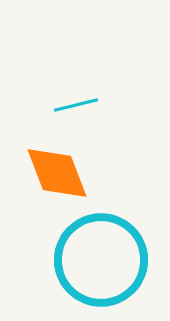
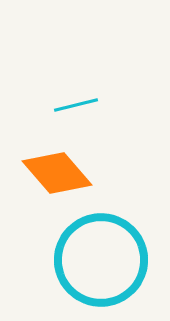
orange diamond: rotated 20 degrees counterclockwise
